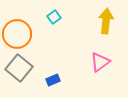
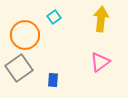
yellow arrow: moved 5 px left, 2 px up
orange circle: moved 8 px right, 1 px down
gray square: rotated 16 degrees clockwise
blue rectangle: rotated 64 degrees counterclockwise
